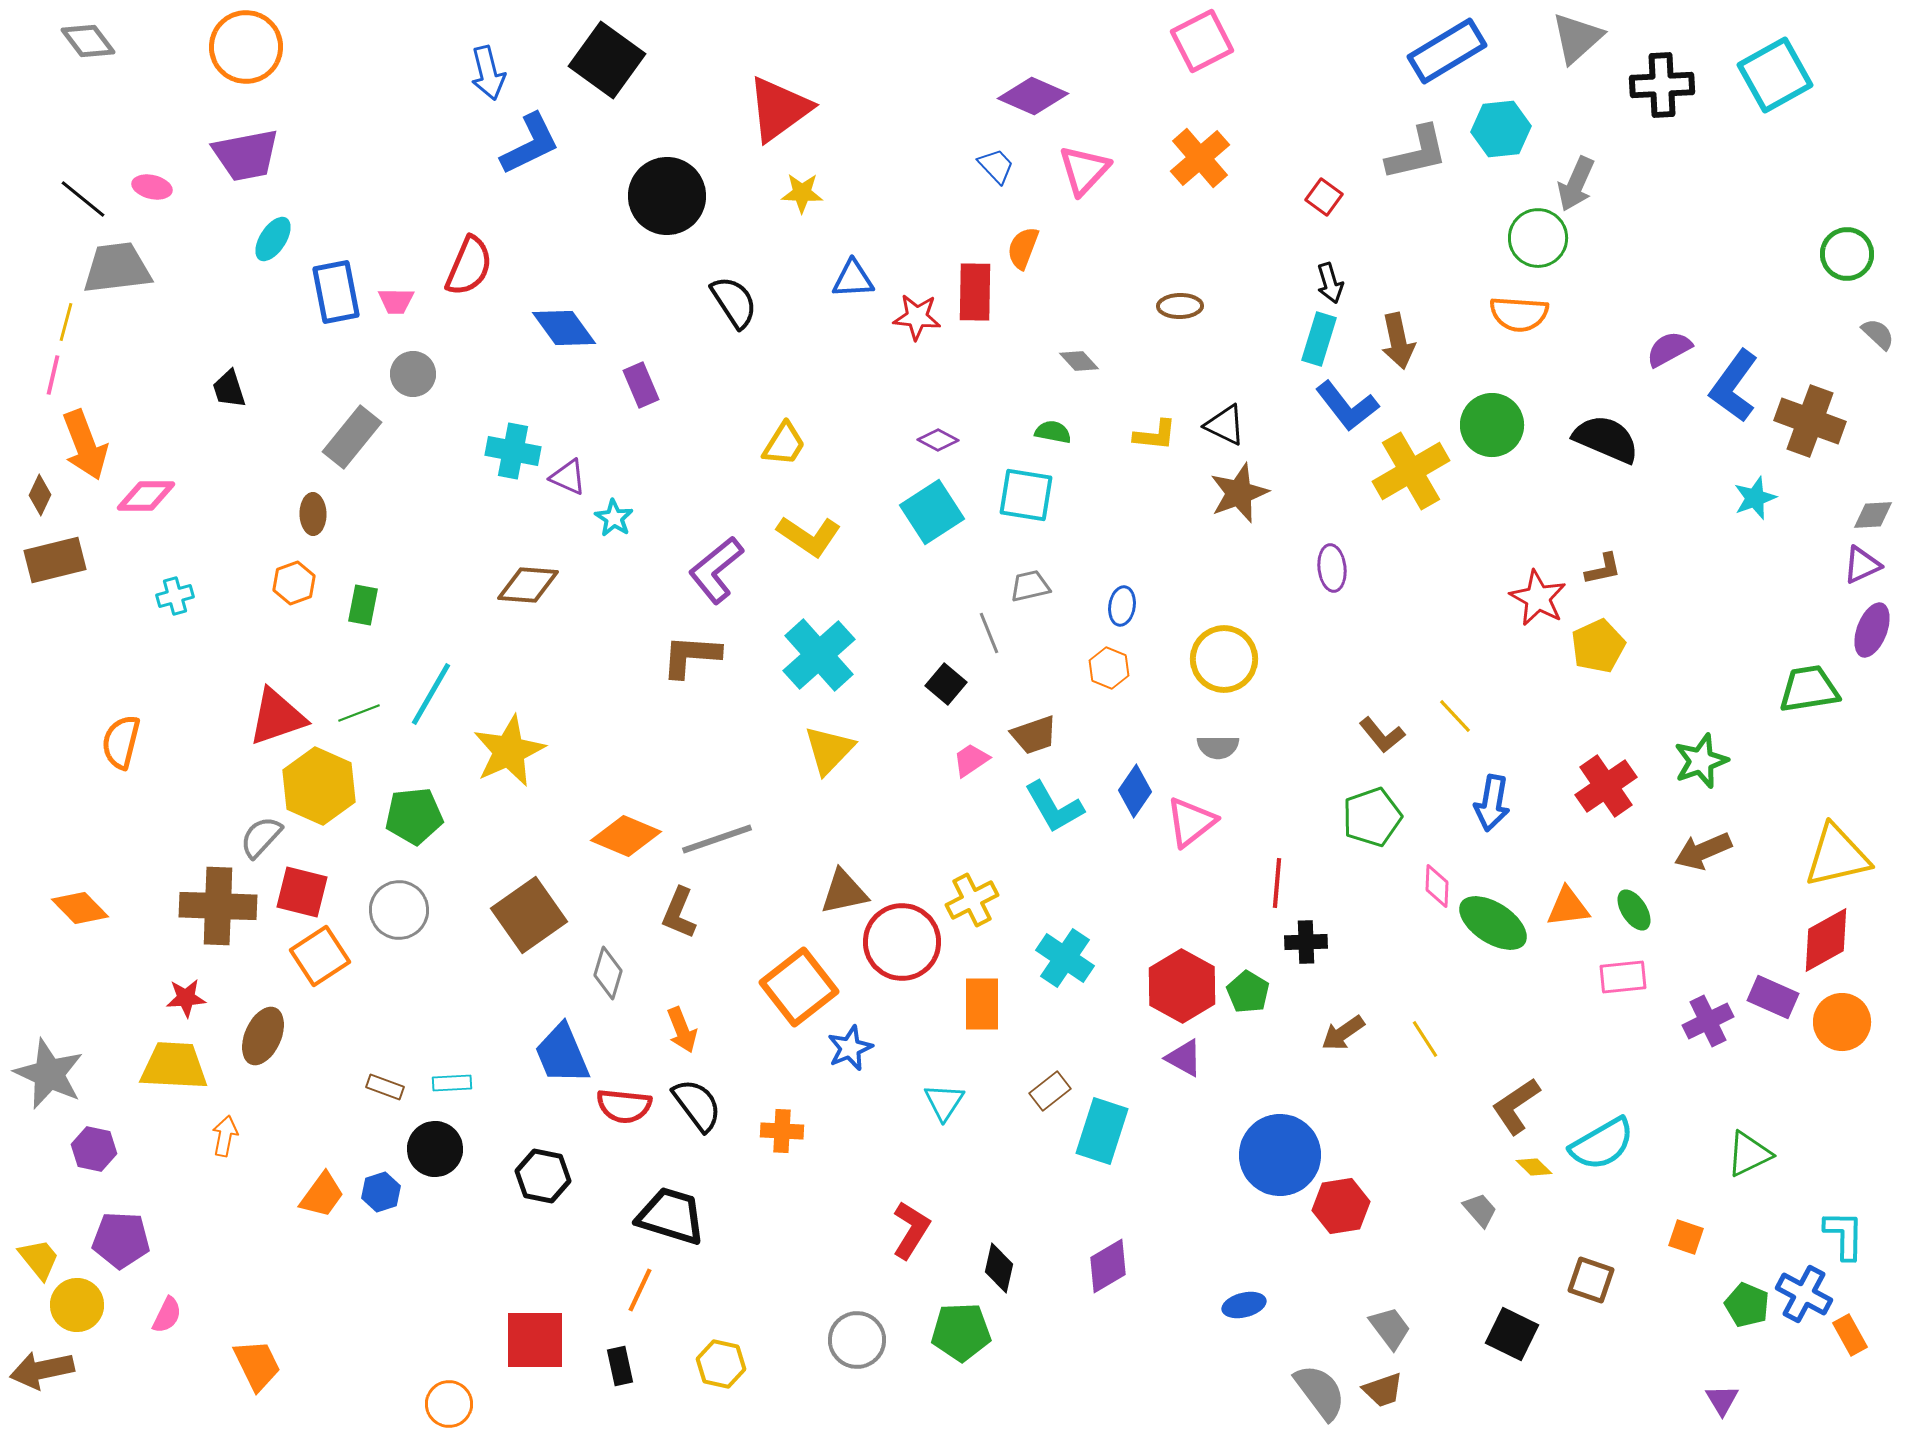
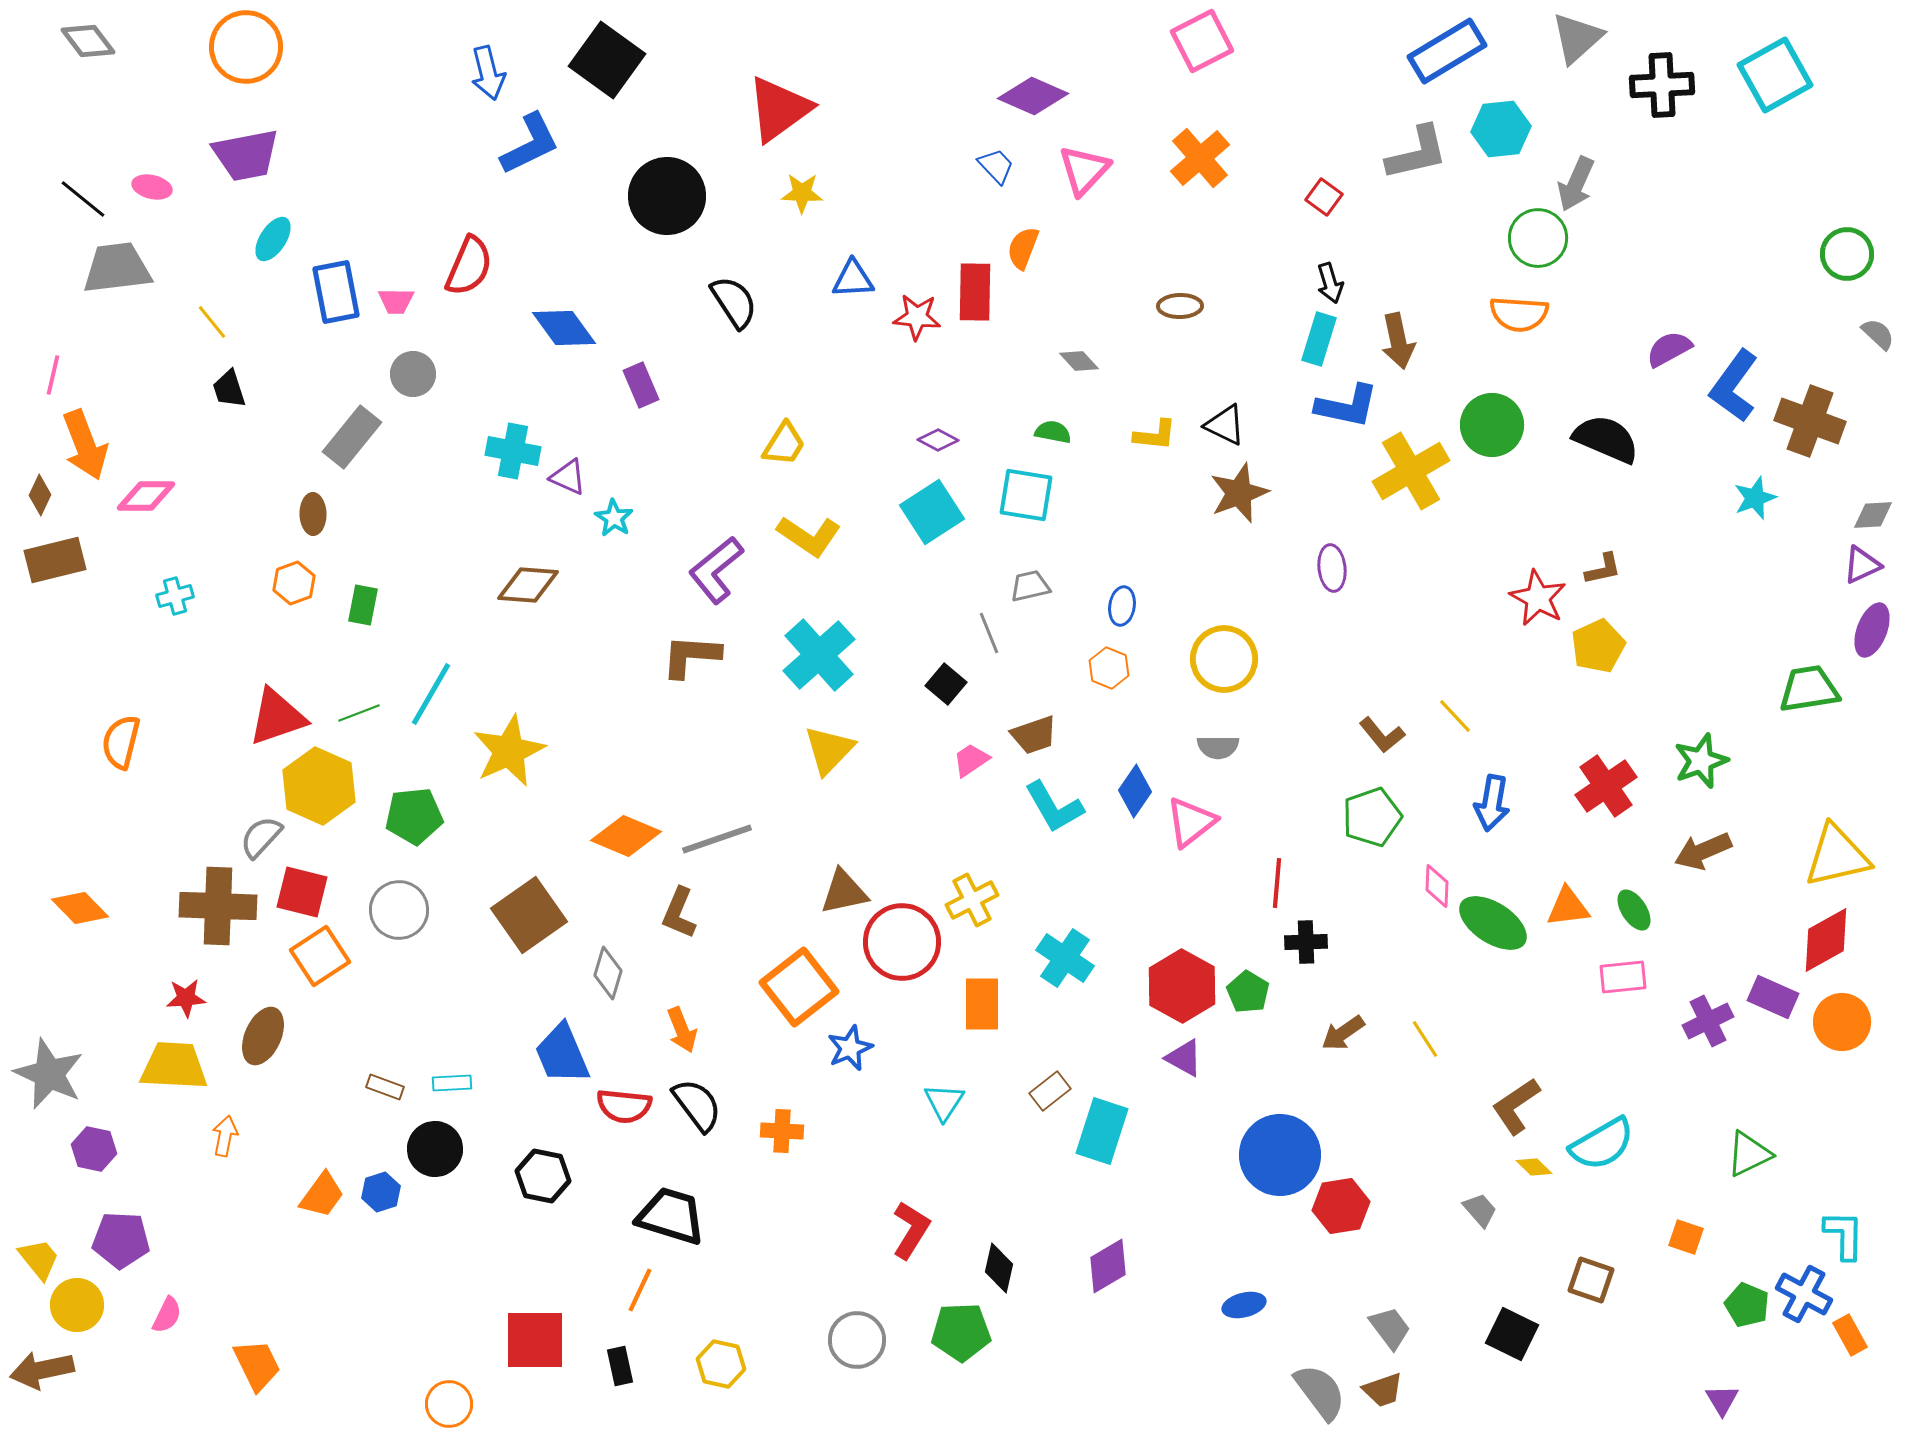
yellow line at (66, 322): moved 146 px right; rotated 54 degrees counterclockwise
blue L-shape at (1347, 406): rotated 40 degrees counterclockwise
